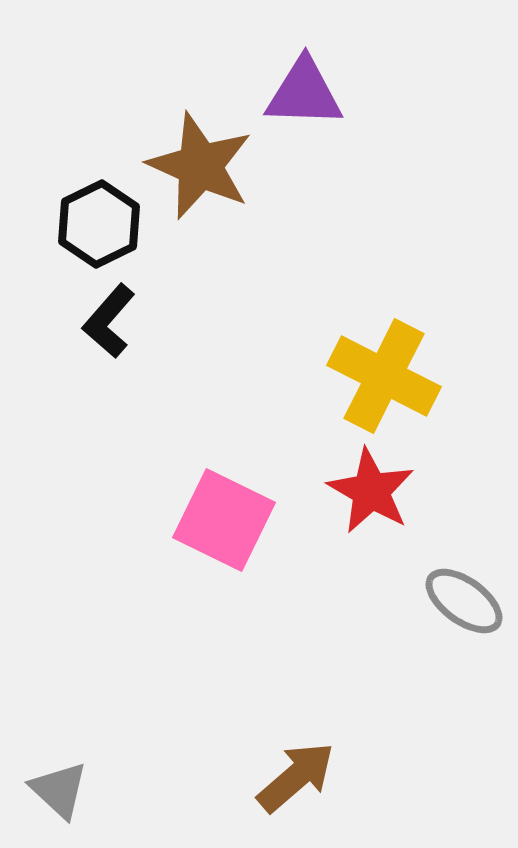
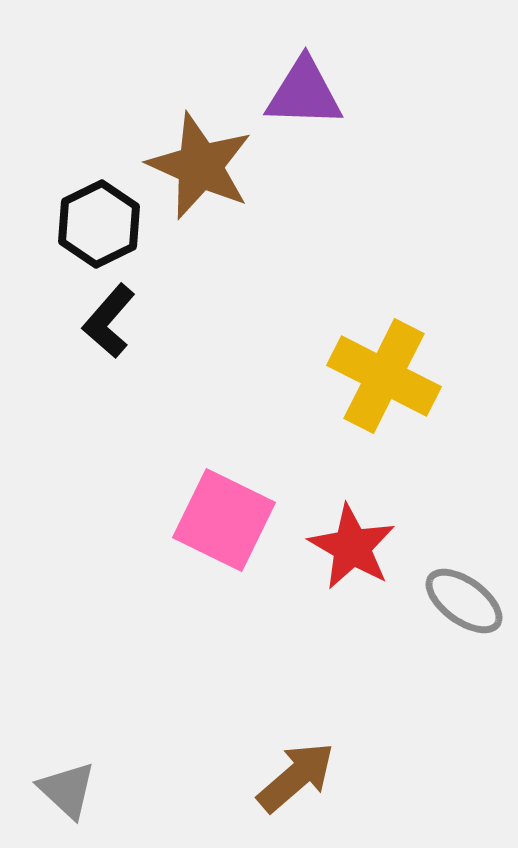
red star: moved 19 px left, 56 px down
gray triangle: moved 8 px right
